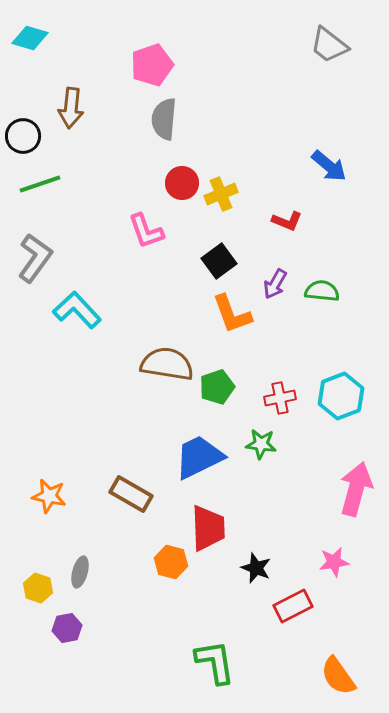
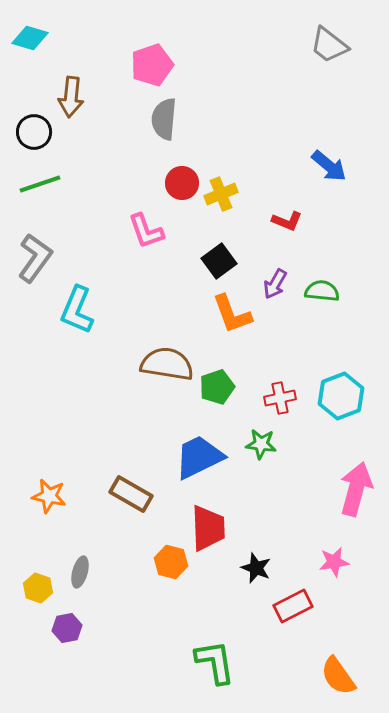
brown arrow: moved 11 px up
black circle: moved 11 px right, 4 px up
cyan L-shape: rotated 114 degrees counterclockwise
